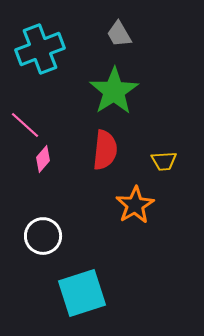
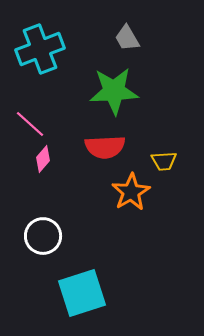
gray trapezoid: moved 8 px right, 4 px down
green star: rotated 30 degrees clockwise
pink line: moved 5 px right, 1 px up
red semicircle: moved 3 px up; rotated 81 degrees clockwise
orange star: moved 4 px left, 13 px up
